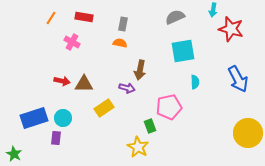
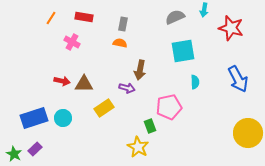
cyan arrow: moved 9 px left
red star: moved 1 px up
purple rectangle: moved 21 px left, 11 px down; rotated 40 degrees clockwise
